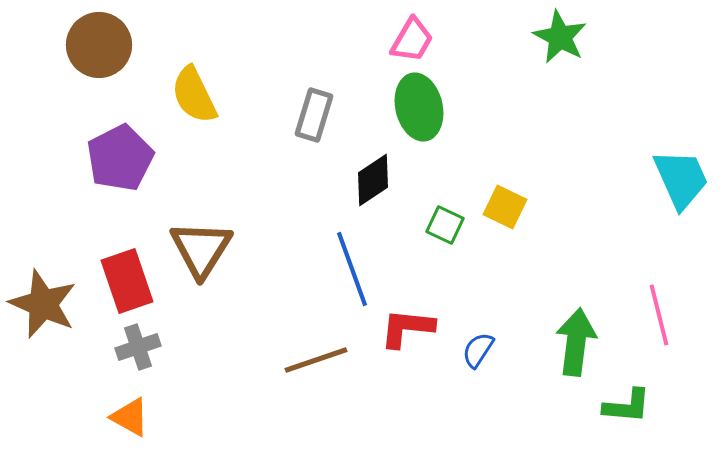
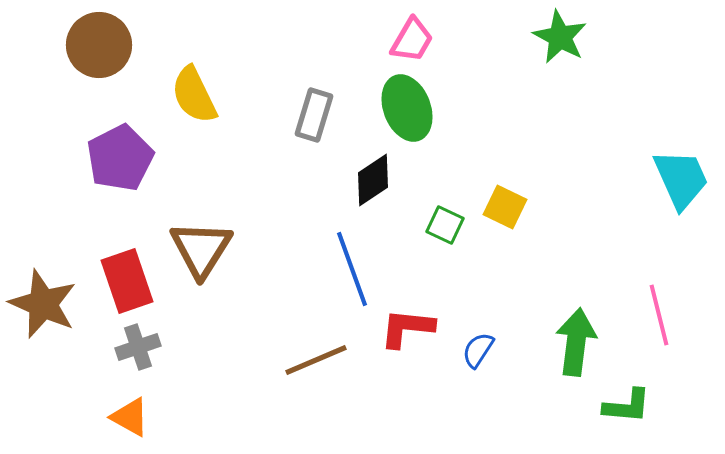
green ellipse: moved 12 px left, 1 px down; rotated 8 degrees counterclockwise
brown line: rotated 4 degrees counterclockwise
